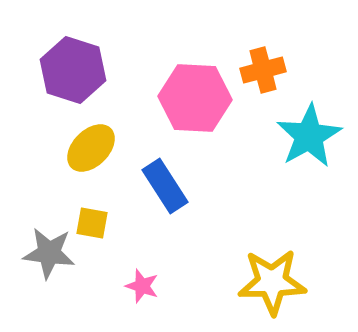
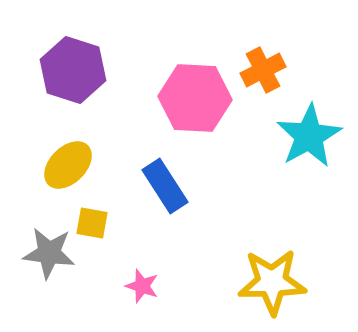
orange cross: rotated 12 degrees counterclockwise
yellow ellipse: moved 23 px left, 17 px down
